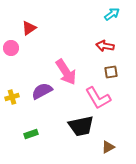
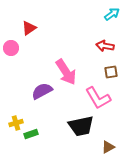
yellow cross: moved 4 px right, 26 px down
